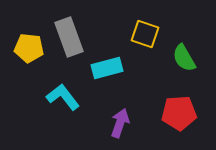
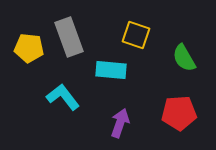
yellow square: moved 9 px left, 1 px down
cyan rectangle: moved 4 px right, 2 px down; rotated 20 degrees clockwise
